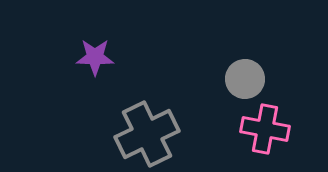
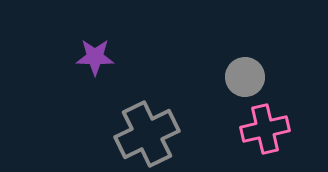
gray circle: moved 2 px up
pink cross: rotated 24 degrees counterclockwise
